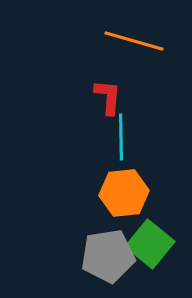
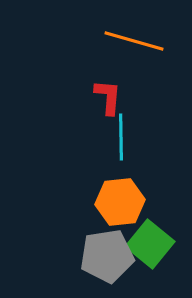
orange hexagon: moved 4 px left, 9 px down
gray pentagon: moved 1 px left
